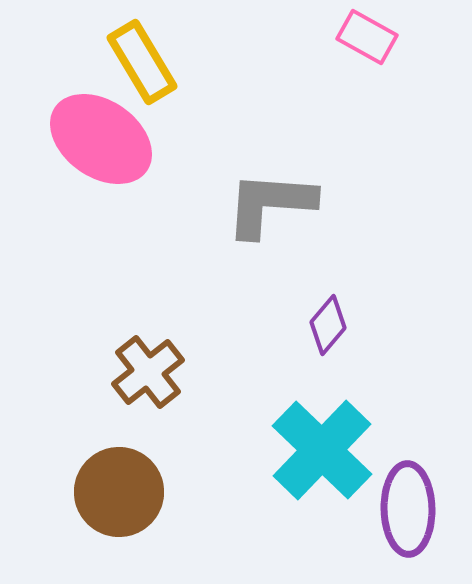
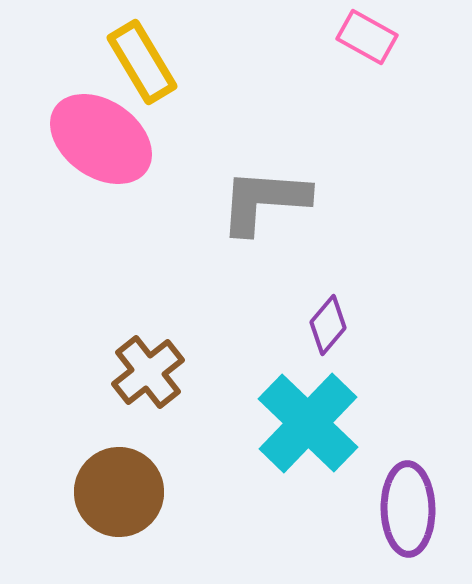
gray L-shape: moved 6 px left, 3 px up
cyan cross: moved 14 px left, 27 px up
